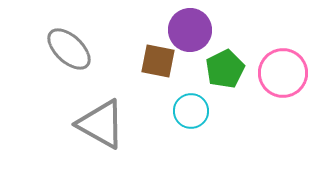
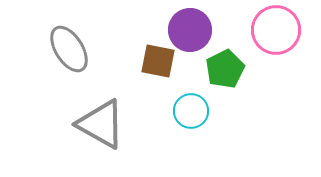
gray ellipse: rotated 15 degrees clockwise
pink circle: moved 7 px left, 43 px up
